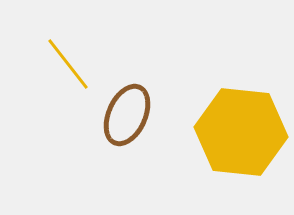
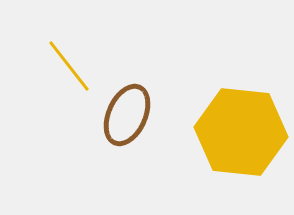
yellow line: moved 1 px right, 2 px down
